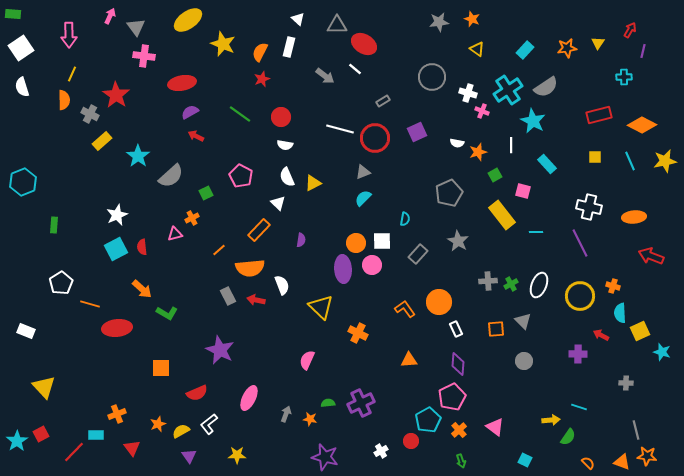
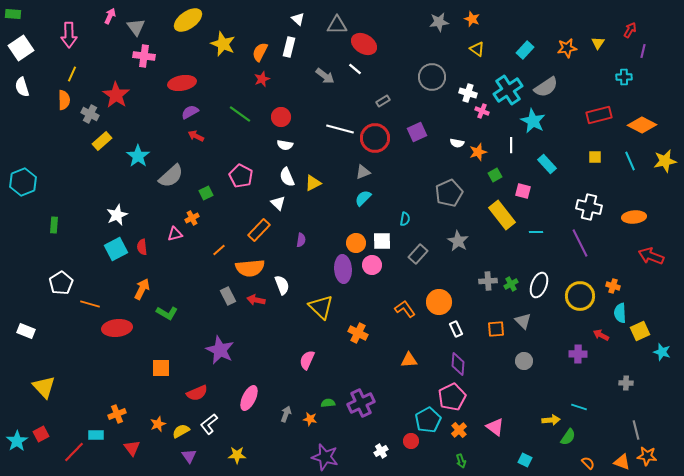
orange arrow at (142, 289): rotated 105 degrees counterclockwise
